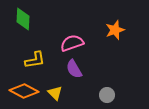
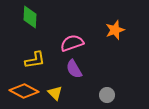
green diamond: moved 7 px right, 2 px up
